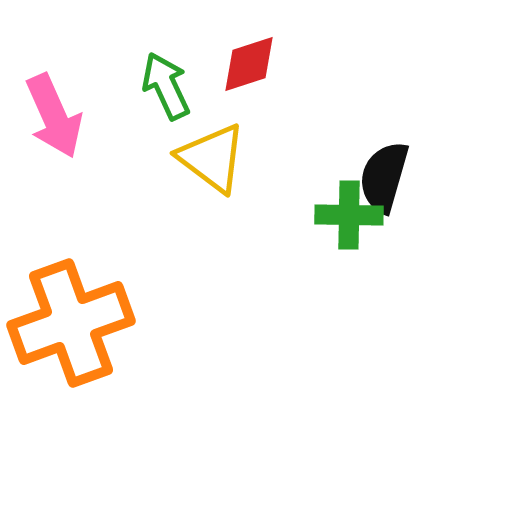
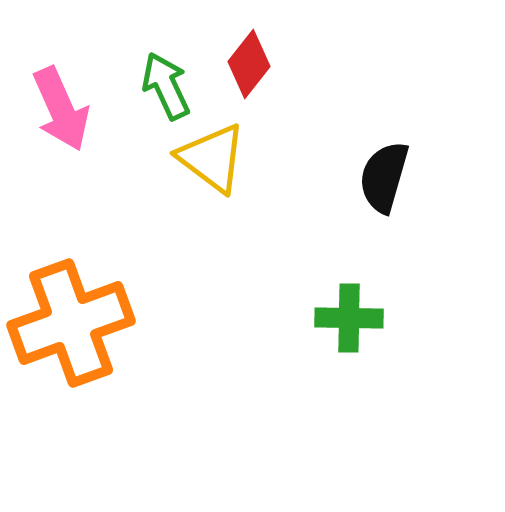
red diamond: rotated 34 degrees counterclockwise
pink arrow: moved 7 px right, 7 px up
green cross: moved 103 px down
